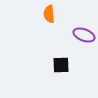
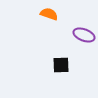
orange semicircle: rotated 114 degrees clockwise
